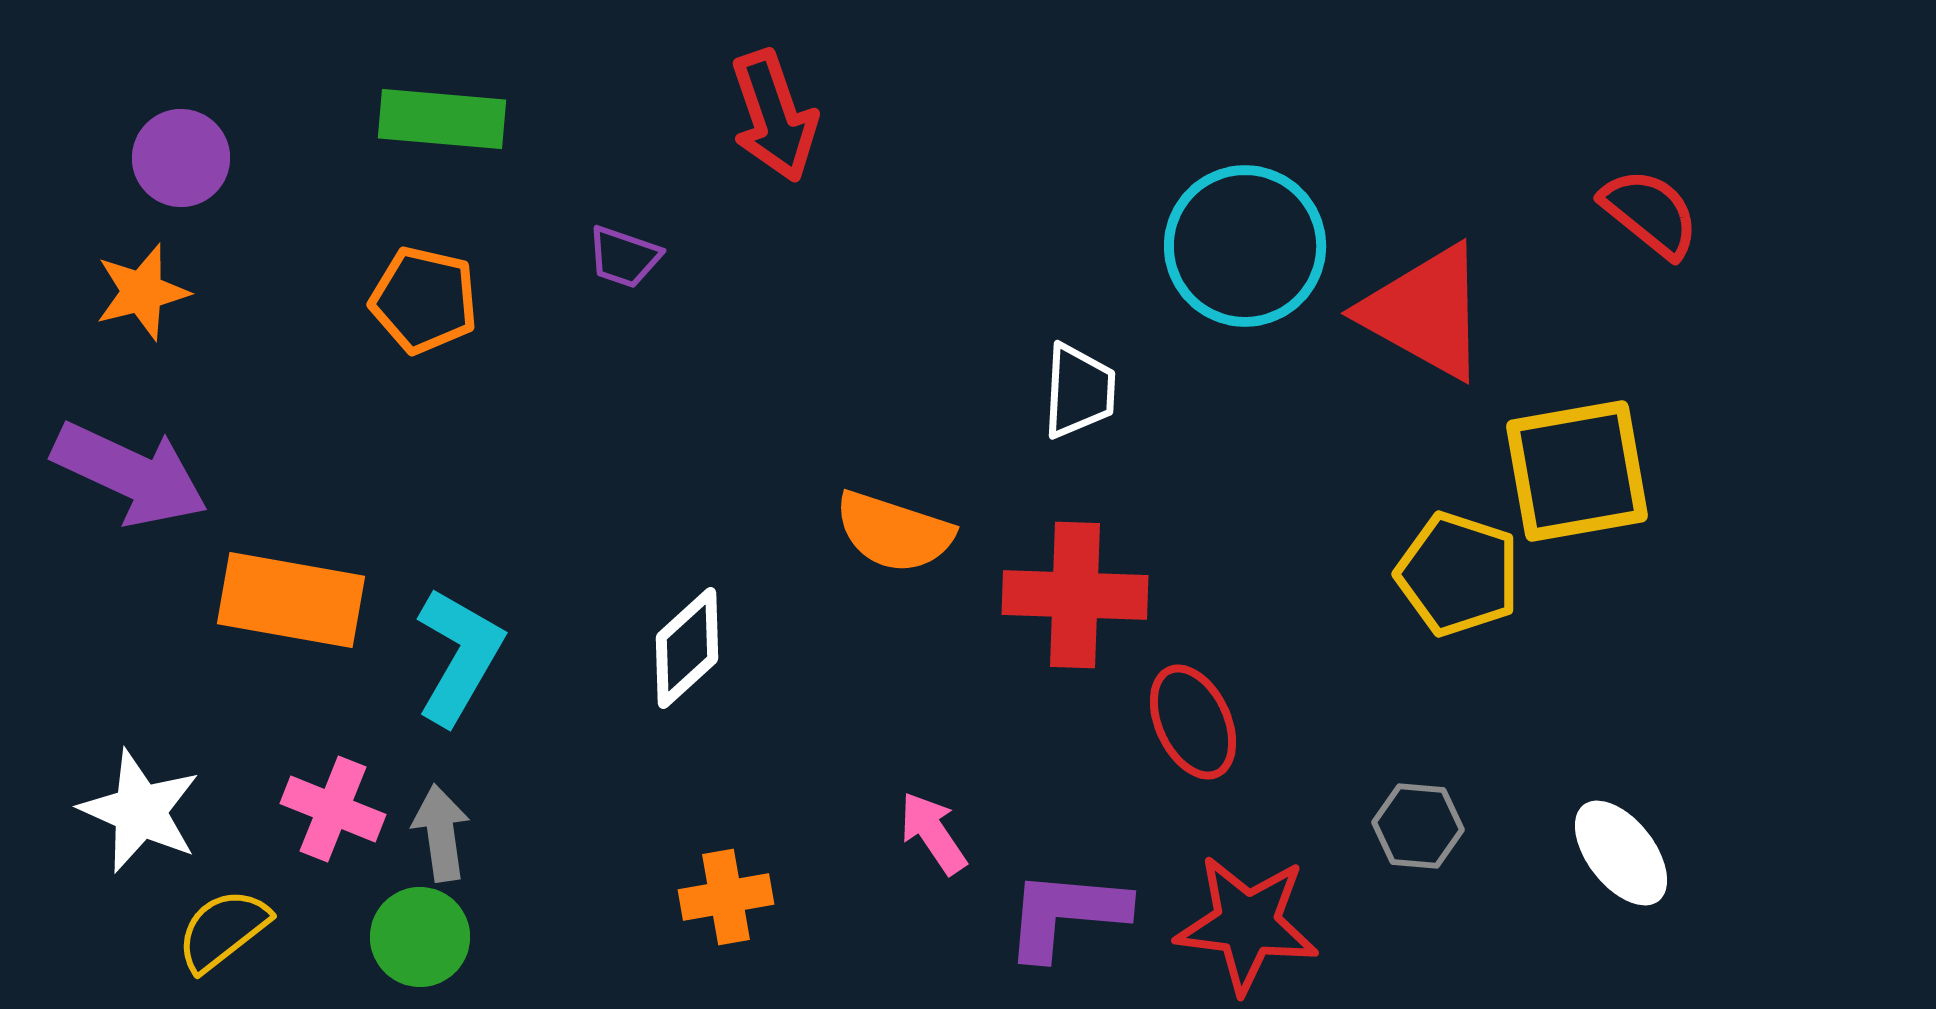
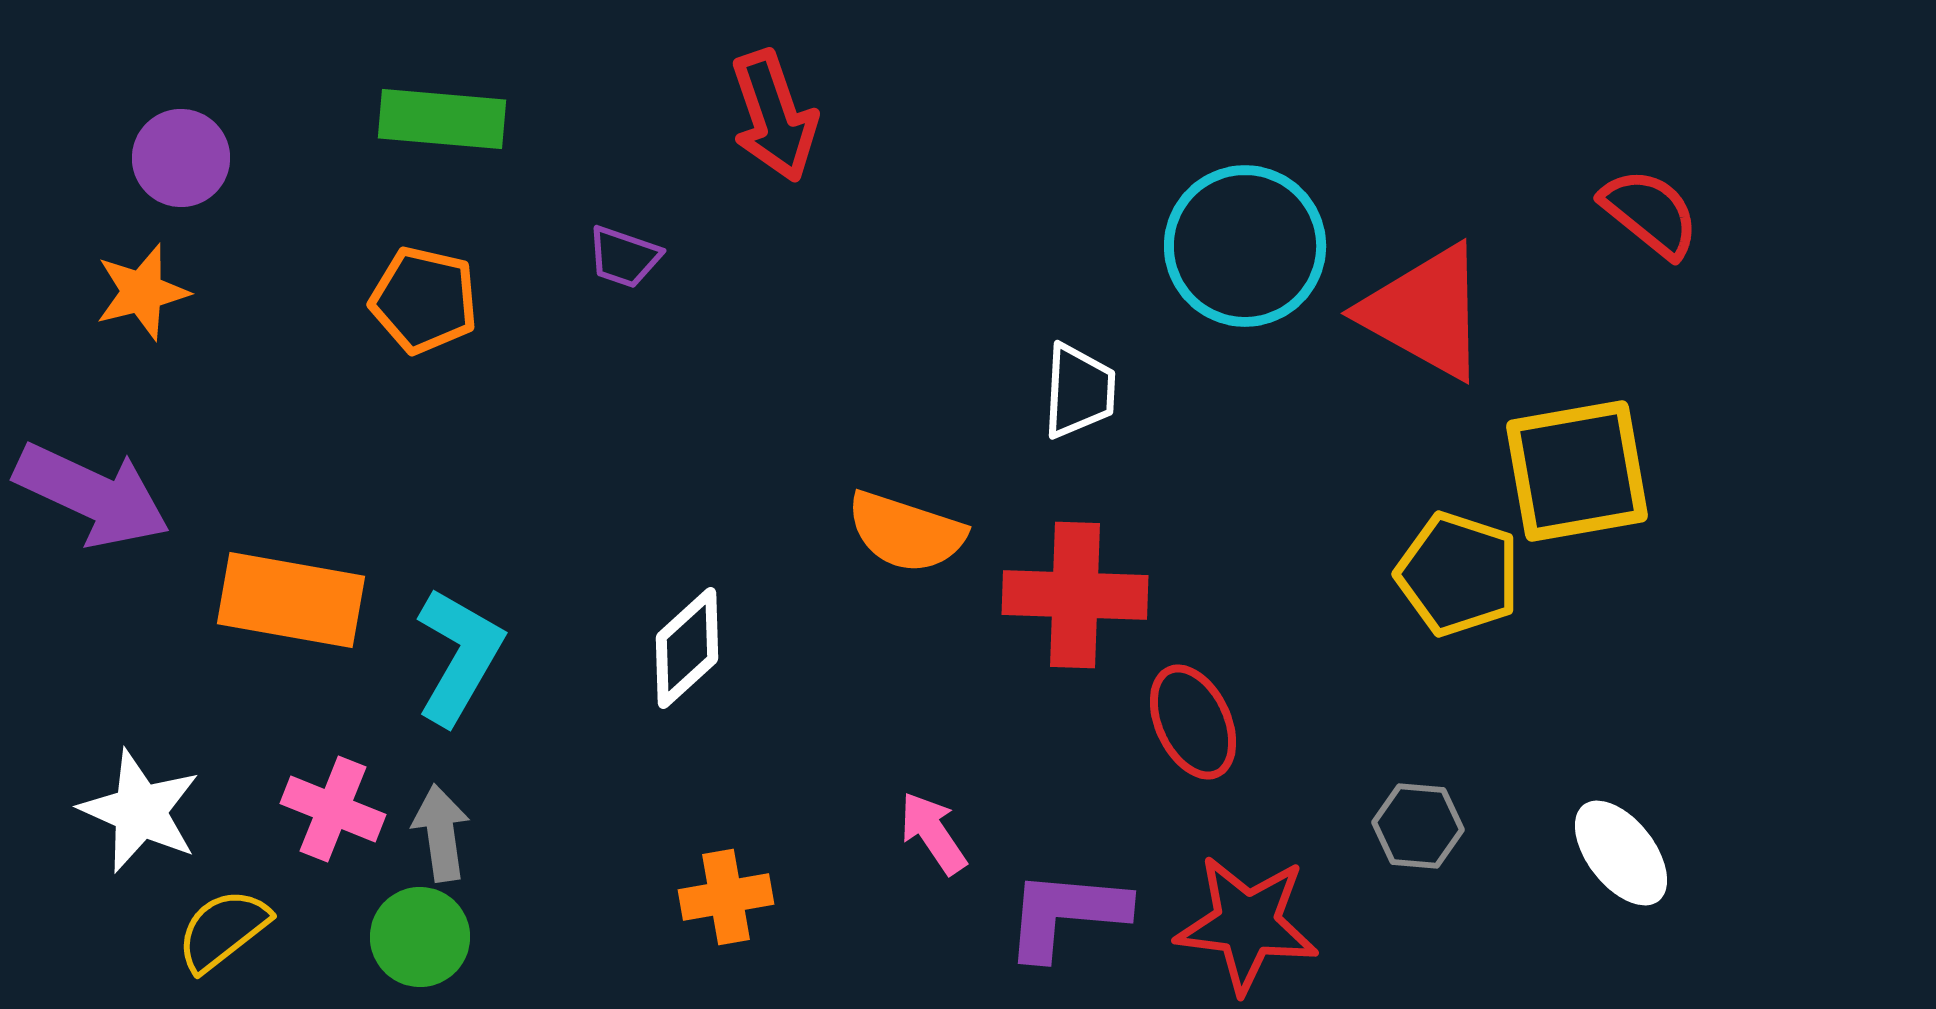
purple arrow: moved 38 px left, 21 px down
orange semicircle: moved 12 px right
